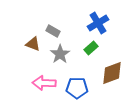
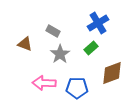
brown triangle: moved 8 px left
